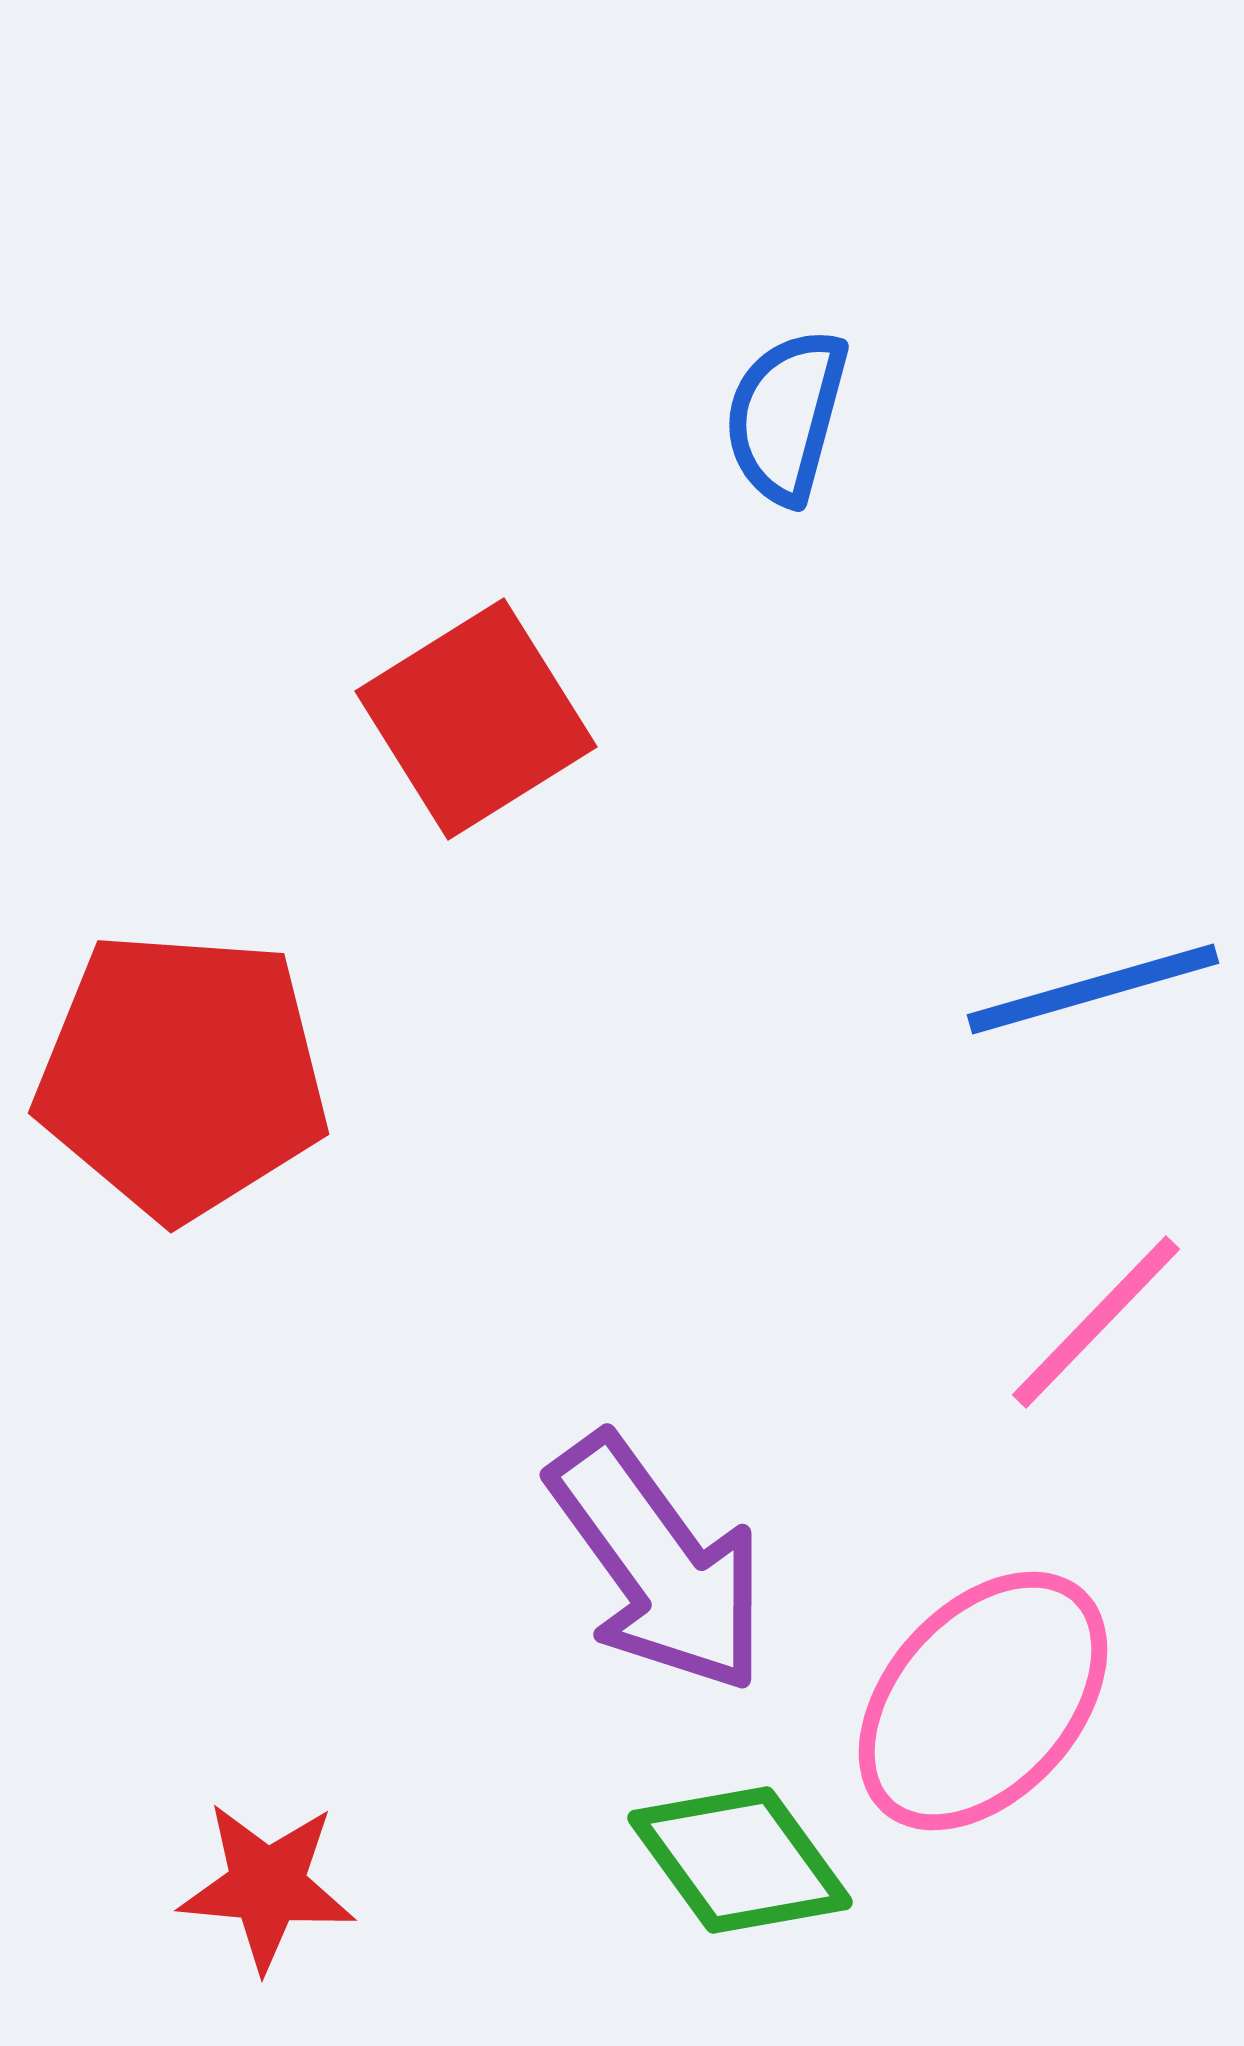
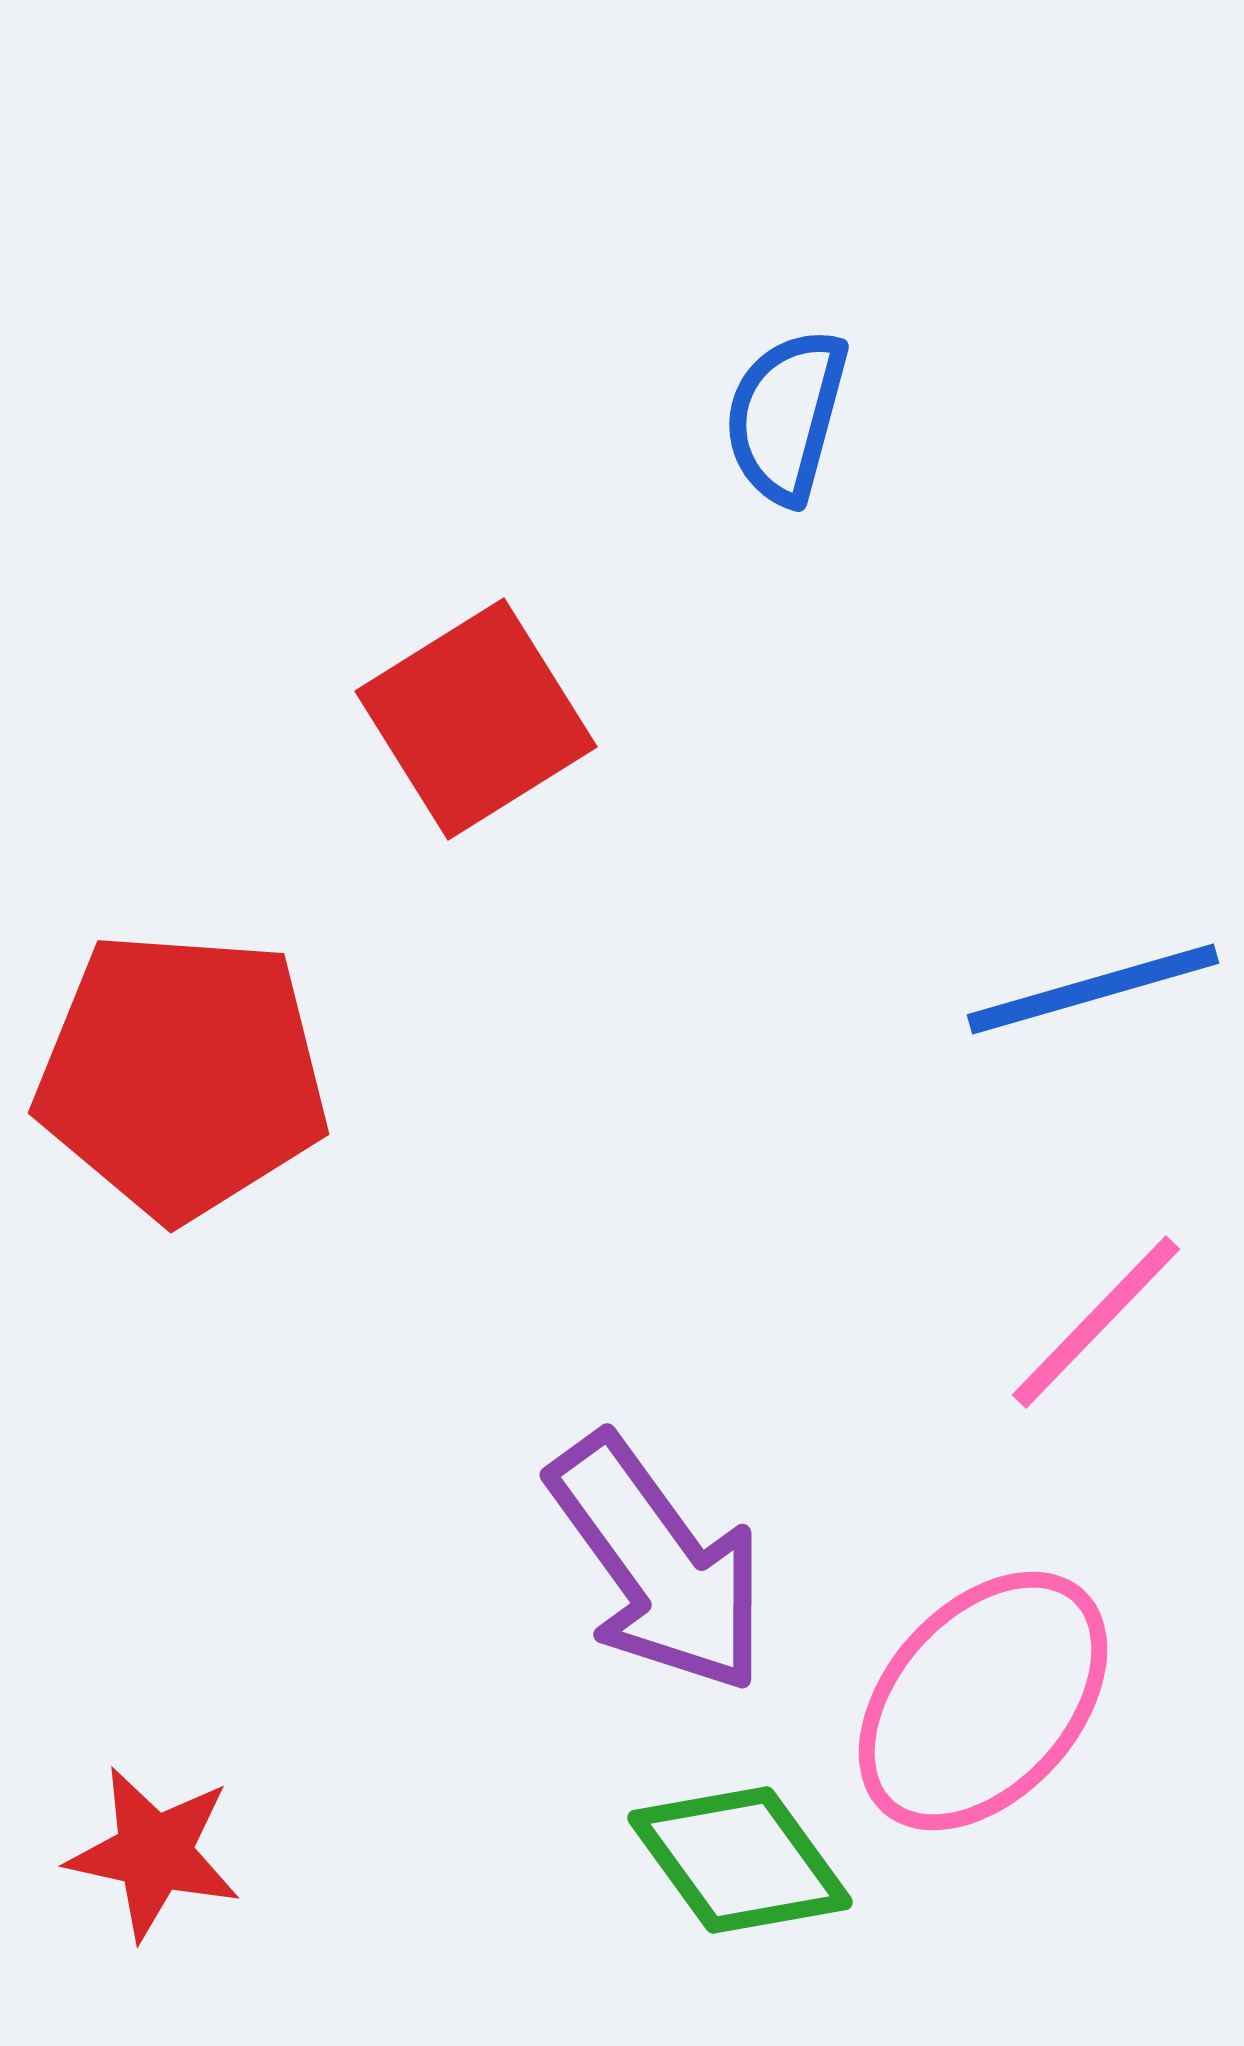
red star: moved 113 px left, 33 px up; rotated 7 degrees clockwise
